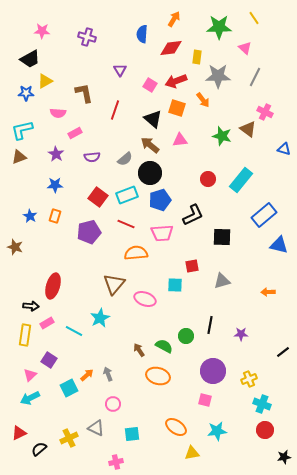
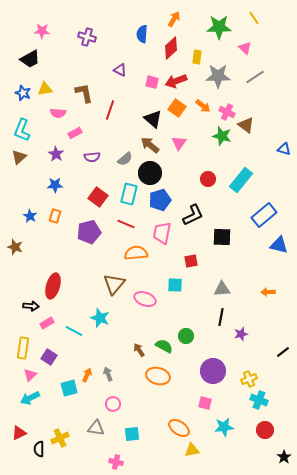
red diamond at (171, 48): rotated 35 degrees counterclockwise
purple triangle at (120, 70): rotated 32 degrees counterclockwise
gray line at (255, 77): rotated 30 degrees clockwise
yellow triangle at (45, 81): moved 8 px down; rotated 21 degrees clockwise
pink square at (150, 85): moved 2 px right, 3 px up; rotated 16 degrees counterclockwise
blue star at (26, 93): moved 3 px left; rotated 21 degrees clockwise
orange arrow at (203, 100): moved 6 px down; rotated 14 degrees counterclockwise
orange square at (177, 108): rotated 18 degrees clockwise
red line at (115, 110): moved 5 px left
pink cross at (265, 112): moved 38 px left
brown triangle at (248, 129): moved 2 px left, 4 px up
cyan L-shape at (22, 130): rotated 55 degrees counterclockwise
pink triangle at (180, 140): moved 1 px left, 3 px down; rotated 49 degrees counterclockwise
brown triangle at (19, 157): rotated 21 degrees counterclockwise
cyan rectangle at (127, 195): moved 2 px right, 1 px up; rotated 55 degrees counterclockwise
pink trapezoid at (162, 233): rotated 105 degrees clockwise
red square at (192, 266): moved 1 px left, 5 px up
gray triangle at (222, 281): moved 8 px down; rotated 12 degrees clockwise
cyan star at (100, 318): rotated 24 degrees counterclockwise
black line at (210, 325): moved 11 px right, 8 px up
purple star at (241, 334): rotated 16 degrees counterclockwise
yellow rectangle at (25, 335): moved 2 px left, 13 px down
purple square at (49, 360): moved 3 px up
orange arrow at (87, 375): rotated 24 degrees counterclockwise
cyan square at (69, 388): rotated 12 degrees clockwise
pink square at (205, 400): moved 3 px down
cyan cross at (262, 404): moved 3 px left, 4 px up
orange ellipse at (176, 427): moved 3 px right, 1 px down
gray triangle at (96, 428): rotated 18 degrees counterclockwise
cyan star at (217, 431): moved 7 px right, 4 px up
yellow cross at (69, 438): moved 9 px left
black semicircle at (39, 449): rotated 49 degrees counterclockwise
yellow triangle at (192, 453): moved 3 px up
black star at (284, 457): rotated 24 degrees counterclockwise
pink cross at (116, 462): rotated 24 degrees clockwise
